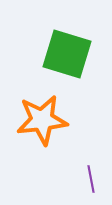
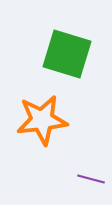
purple line: rotated 64 degrees counterclockwise
